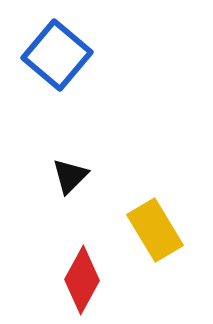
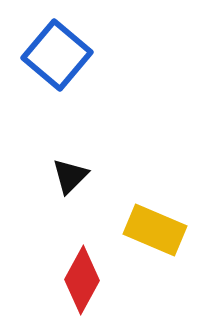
yellow rectangle: rotated 36 degrees counterclockwise
